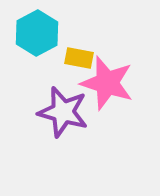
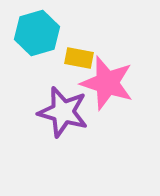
cyan hexagon: rotated 12 degrees clockwise
